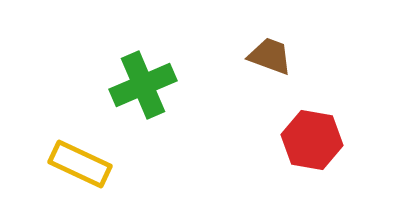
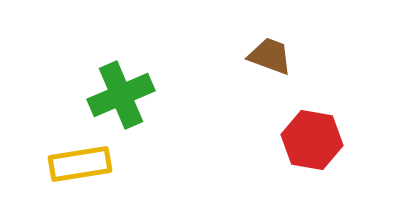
green cross: moved 22 px left, 10 px down
yellow rectangle: rotated 34 degrees counterclockwise
